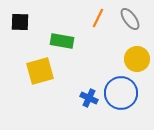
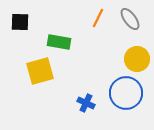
green rectangle: moved 3 px left, 1 px down
blue circle: moved 5 px right
blue cross: moved 3 px left, 5 px down
